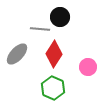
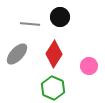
gray line: moved 10 px left, 5 px up
pink circle: moved 1 px right, 1 px up
